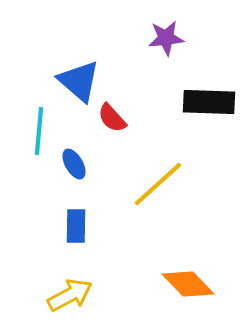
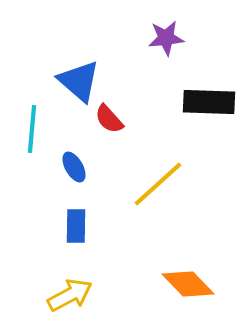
red semicircle: moved 3 px left, 1 px down
cyan line: moved 7 px left, 2 px up
blue ellipse: moved 3 px down
